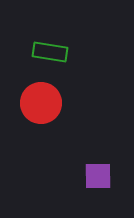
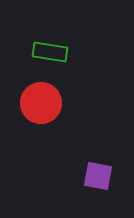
purple square: rotated 12 degrees clockwise
